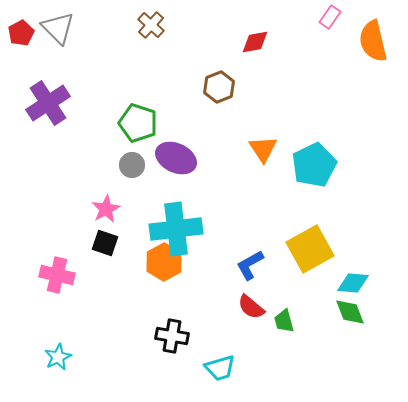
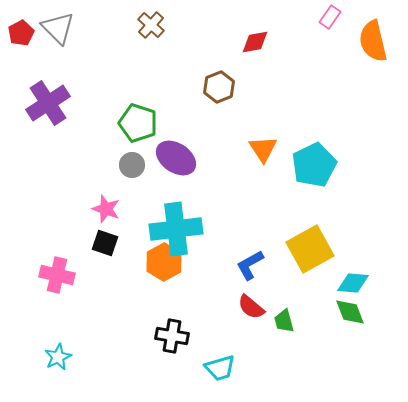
purple ellipse: rotated 9 degrees clockwise
pink star: rotated 24 degrees counterclockwise
